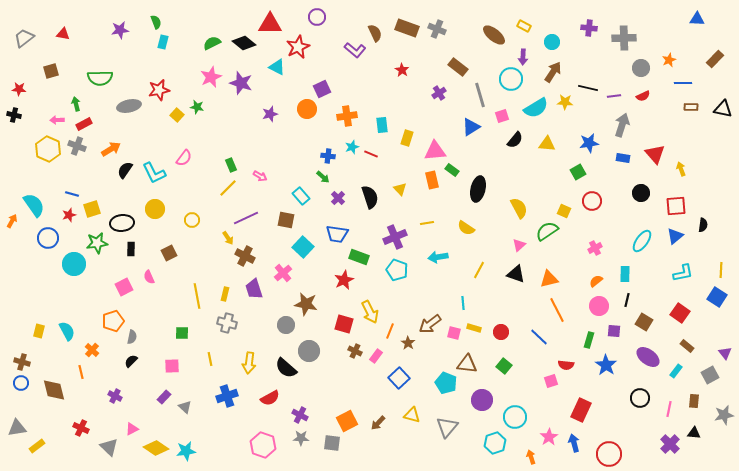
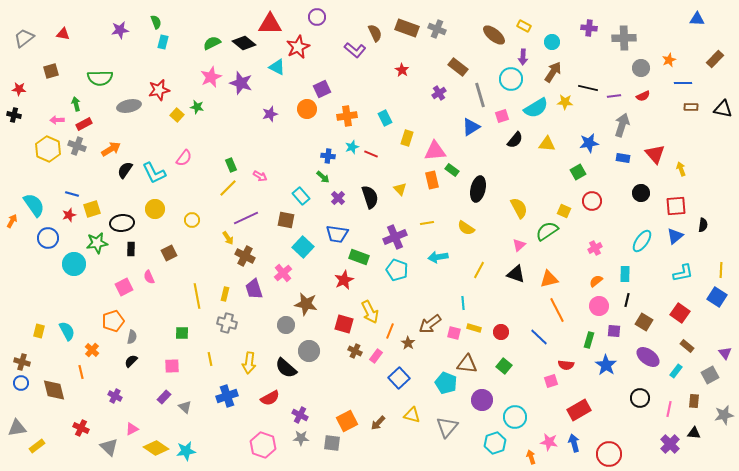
cyan rectangle at (382, 125): moved 3 px right, 7 px up; rotated 21 degrees counterclockwise
red rectangle at (581, 410): moved 2 px left; rotated 35 degrees clockwise
pink star at (549, 437): moved 5 px down; rotated 30 degrees counterclockwise
